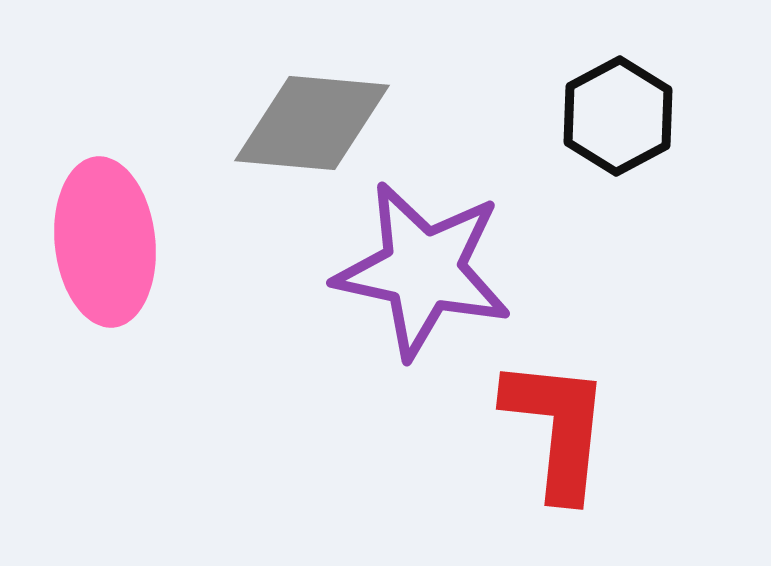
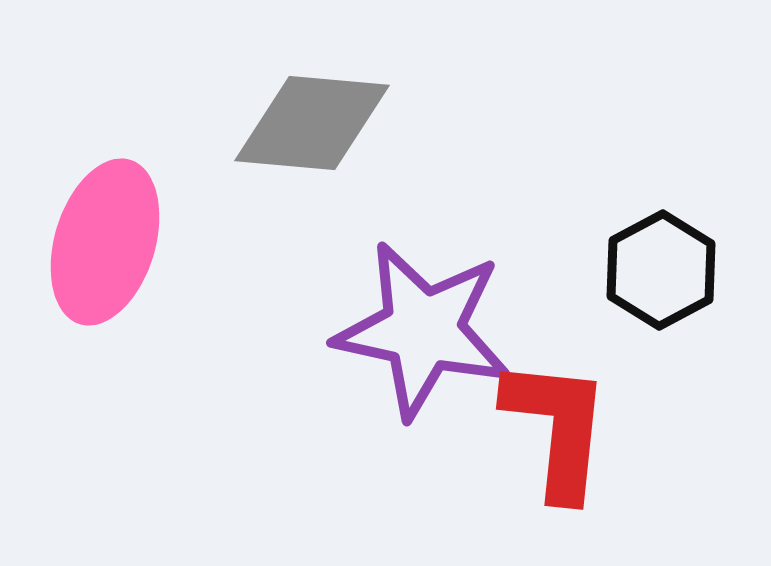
black hexagon: moved 43 px right, 154 px down
pink ellipse: rotated 23 degrees clockwise
purple star: moved 60 px down
